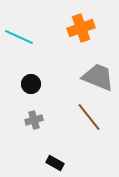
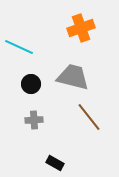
cyan line: moved 10 px down
gray trapezoid: moved 25 px left; rotated 8 degrees counterclockwise
gray cross: rotated 12 degrees clockwise
